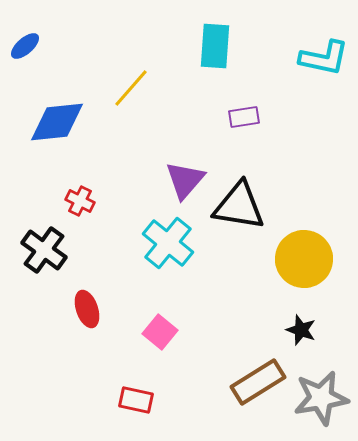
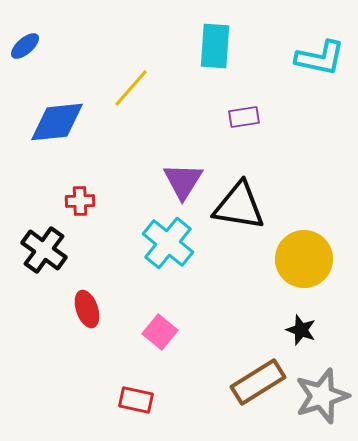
cyan L-shape: moved 4 px left
purple triangle: moved 2 px left, 1 px down; rotated 9 degrees counterclockwise
red cross: rotated 28 degrees counterclockwise
gray star: moved 1 px right, 2 px up; rotated 8 degrees counterclockwise
